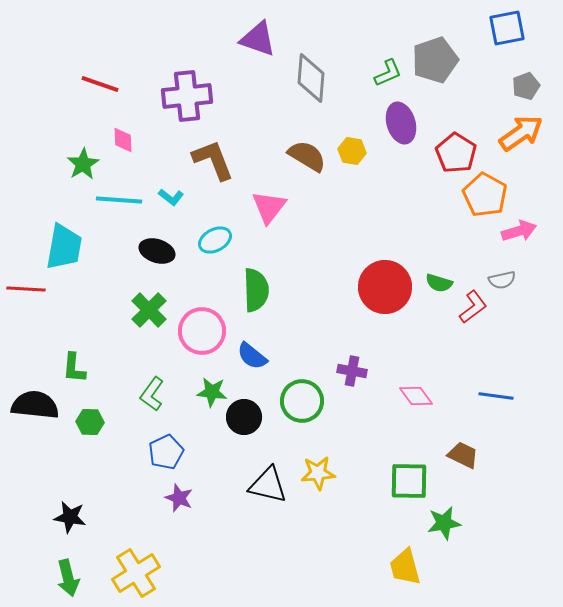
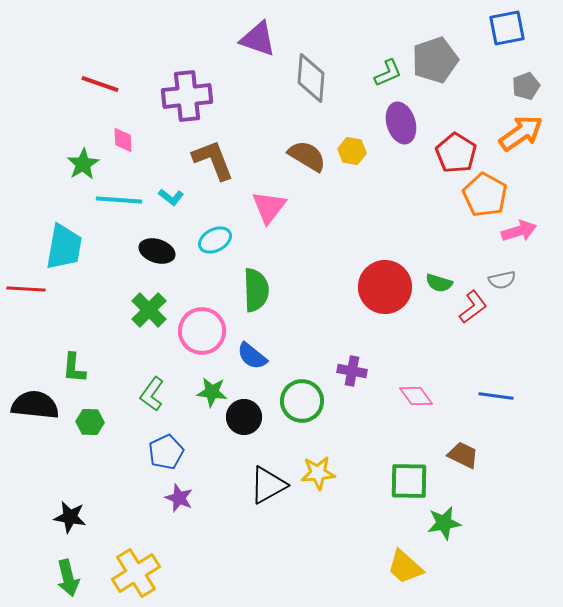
black triangle at (268, 485): rotated 42 degrees counterclockwise
yellow trapezoid at (405, 567): rotated 33 degrees counterclockwise
